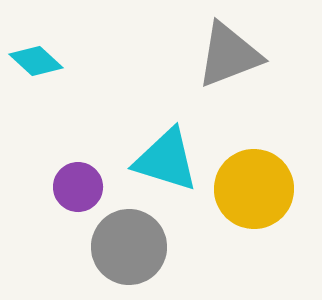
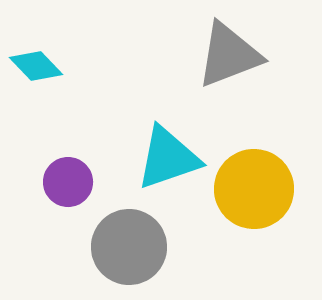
cyan diamond: moved 5 px down; rotated 4 degrees clockwise
cyan triangle: moved 2 px right, 2 px up; rotated 36 degrees counterclockwise
purple circle: moved 10 px left, 5 px up
